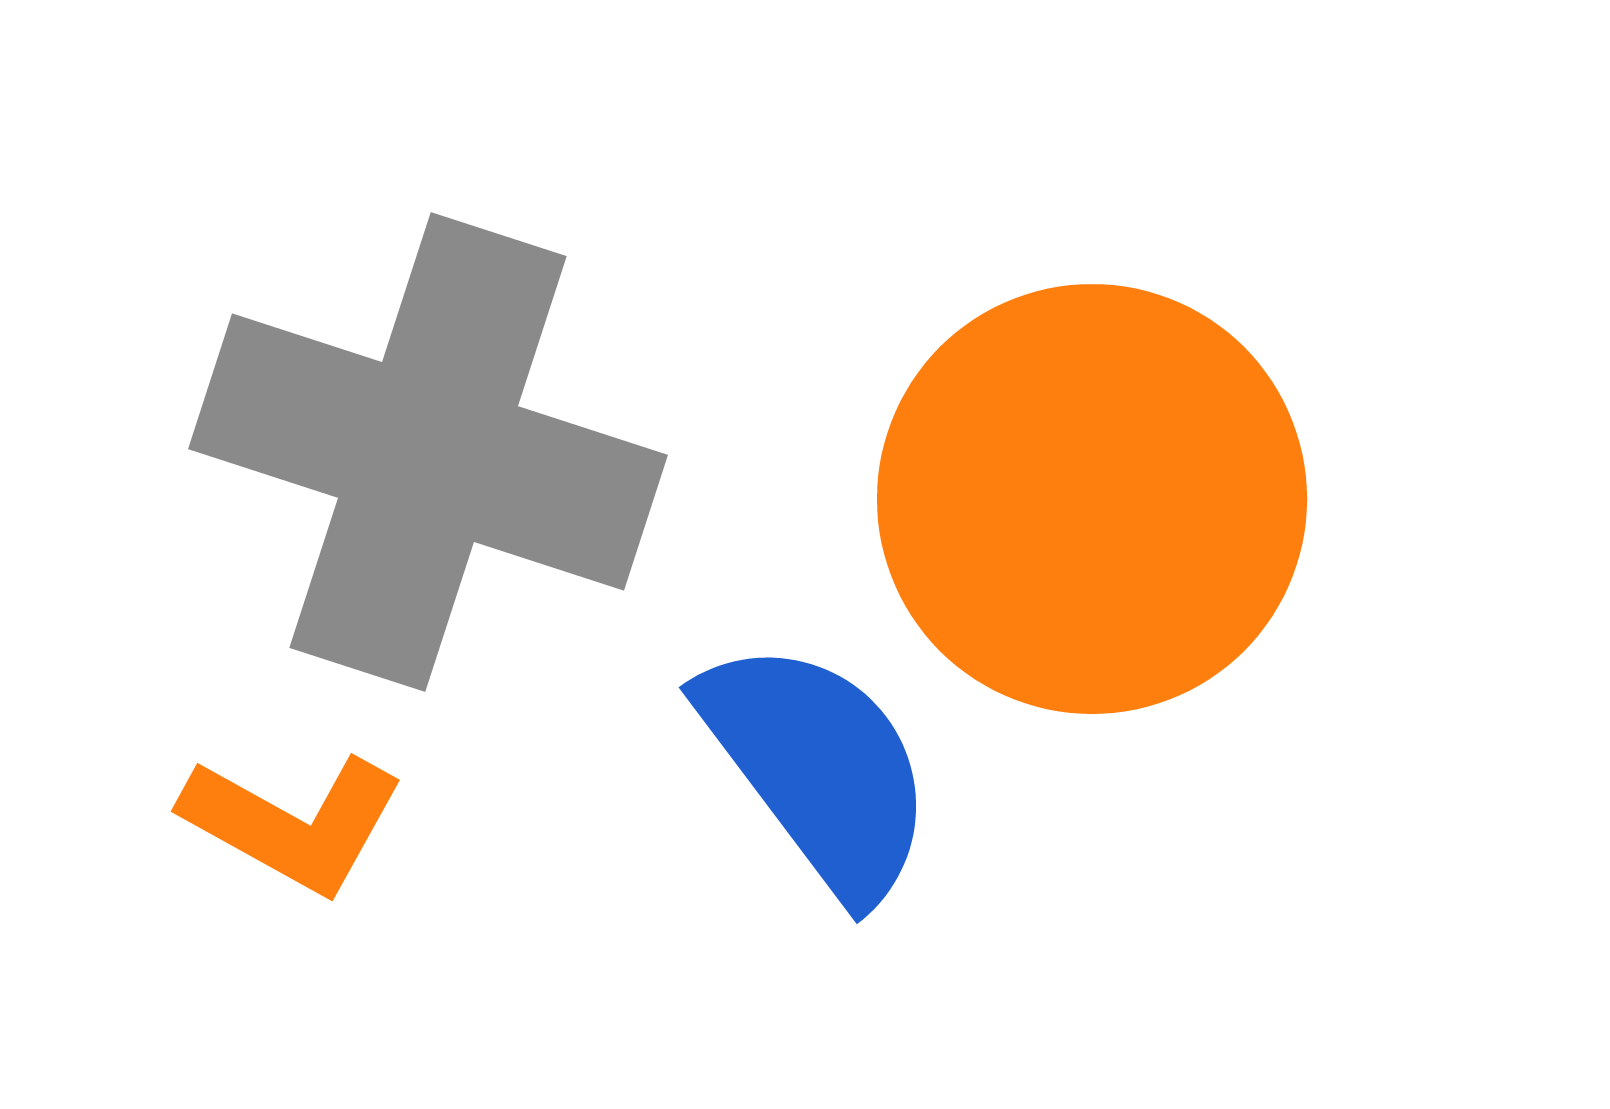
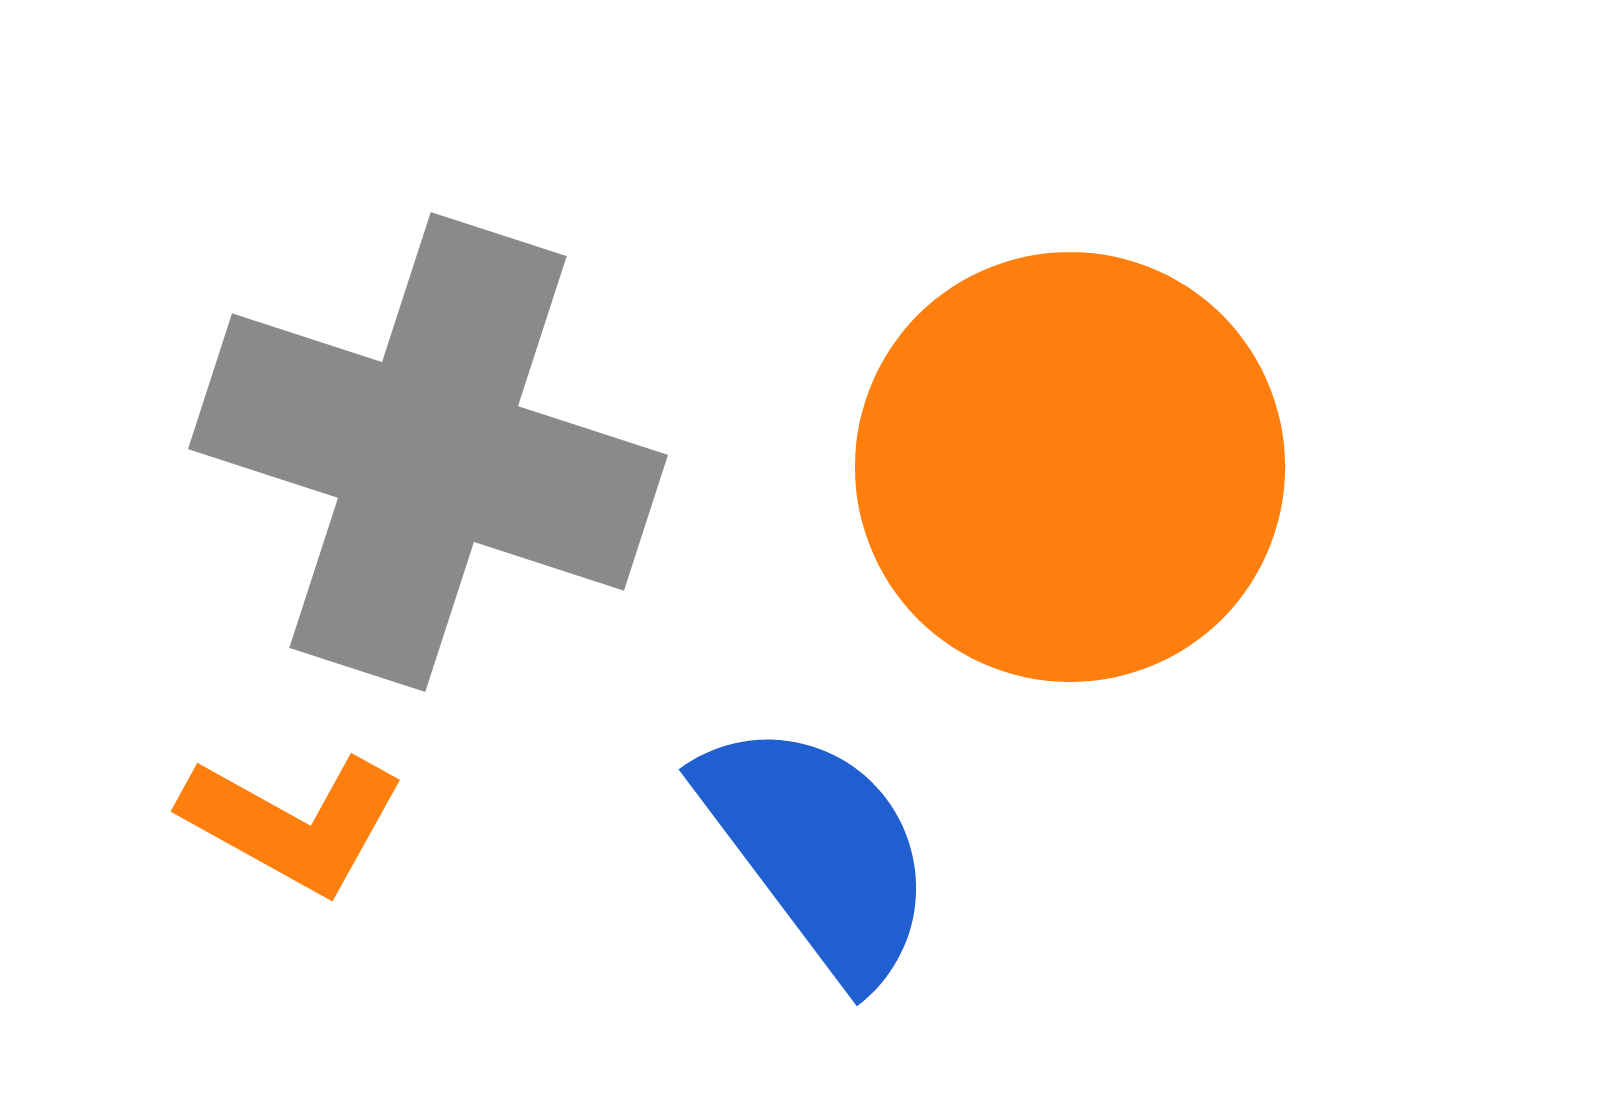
orange circle: moved 22 px left, 32 px up
blue semicircle: moved 82 px down
